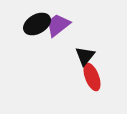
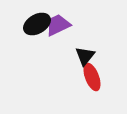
purple trapezoid: rotated 12 degrees clockwise
